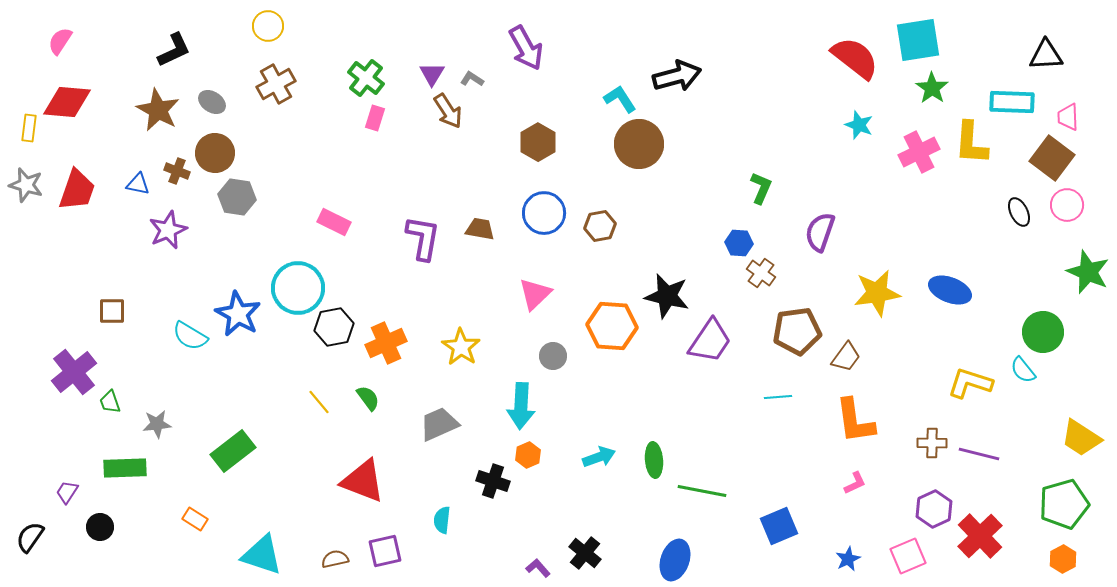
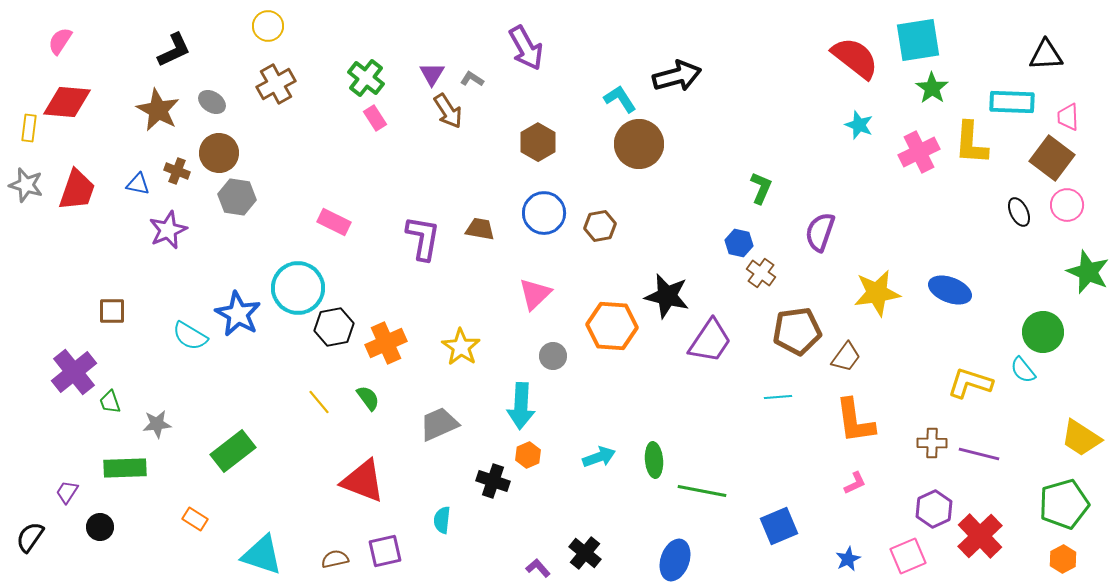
pink rectangle at (375, 118): rotated 50 degrees counterclockwise
brown circle at (215, 153): moved 4 px right
blue hexagon at (739, 243): rotated 8 degrees clockwise
